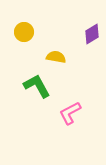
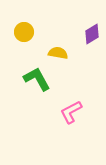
yellow semicircle: moved 2 px right, 4 px up
green L-shape: moved 7 px up
pink L-shape: moved 1 px right, 1 px up
